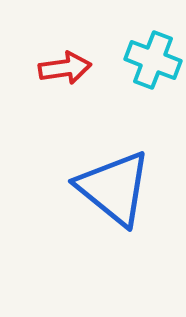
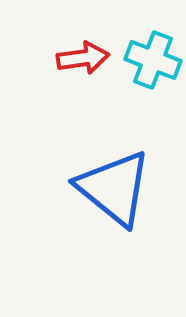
red arrow: moved 18 px right, 10 px up
